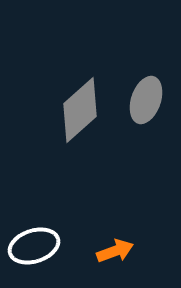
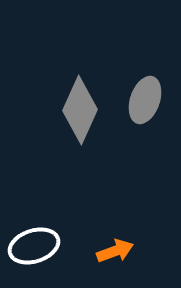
gray ellipse: moved 1 px left
gray diamond: rotated 24 degrees counterclockwise
